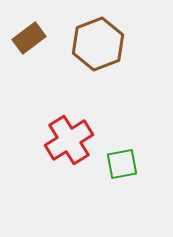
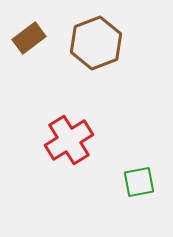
brown hexagon: moved 2 px left, 1 px up
green square: moved 17 px right, 18 px down
